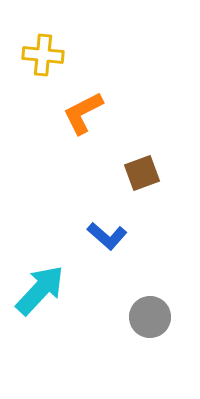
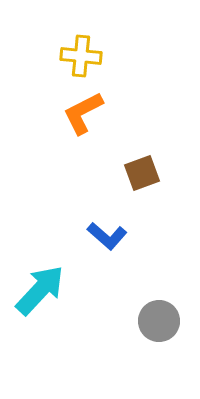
yellow cross: moved 38 px right, 1 px down
gray circle: moved 9 px right, 4 px down
